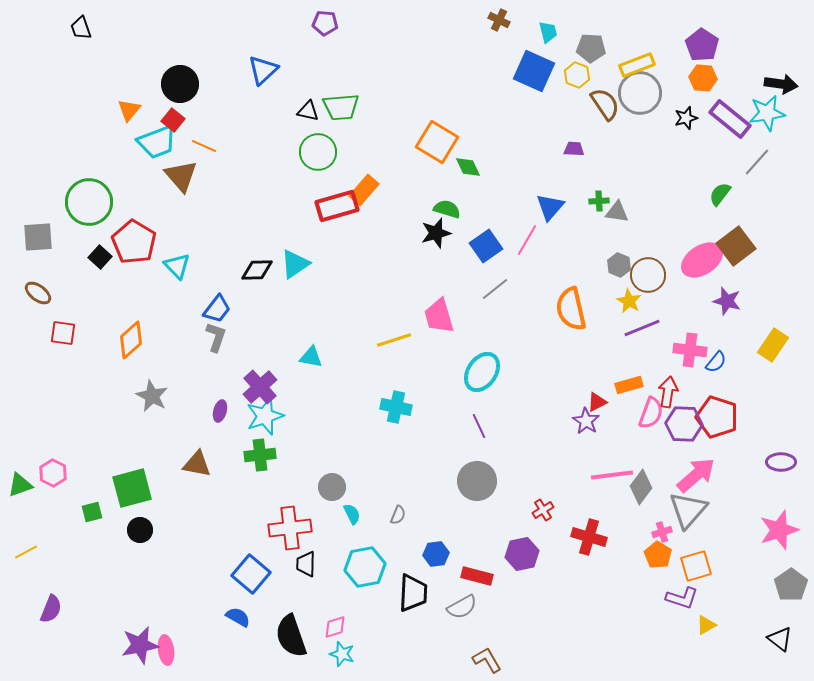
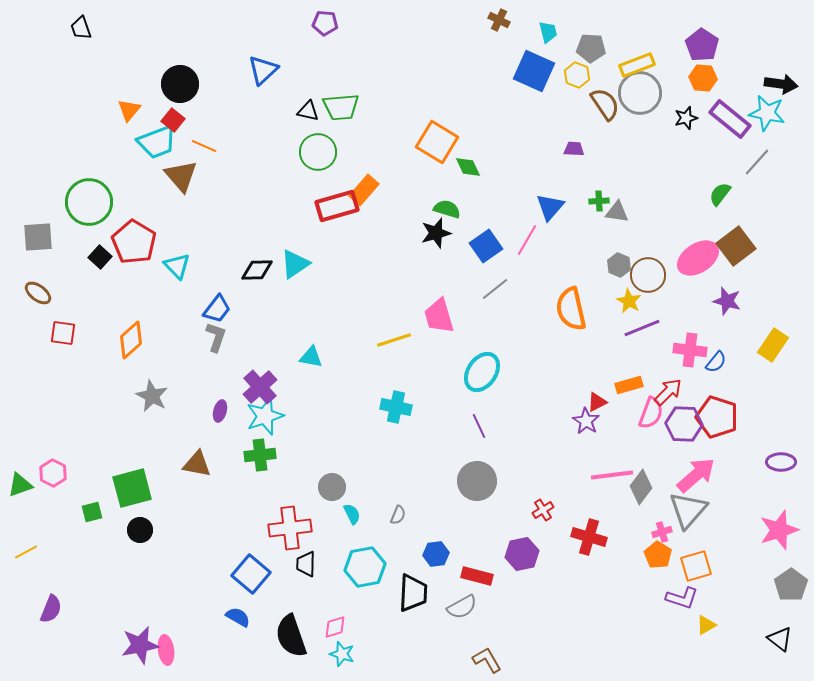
cyan star at (767, 113): rotated 21 degrees clockwise
pink ellipse at (702, 260): moved 4 px left, 2 px up
red arrow at (668, 392): rotated 36 degrees clockwise
